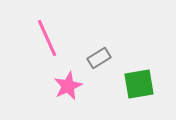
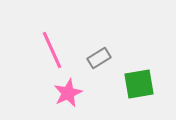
pink line: moved 5 px right, 12 px down
pink star: moved 7 px down
